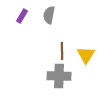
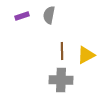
purple rectangle: rotated 40 degrees clockwise
yellow triangle: rotated 30 degrees clockwise
gray cross: moved 2 px right, 4 px down
